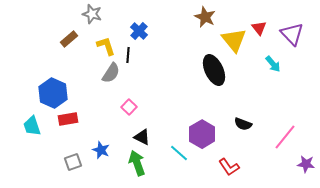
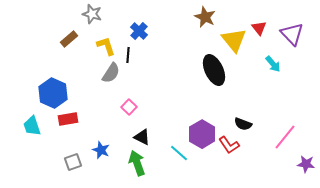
red L-shape: moved 22 px up
